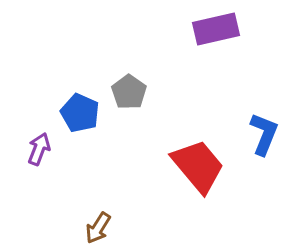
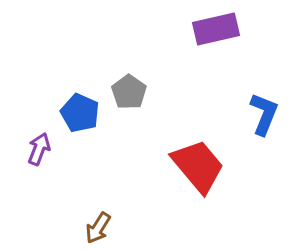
blue L-shape: moved 20 px up
